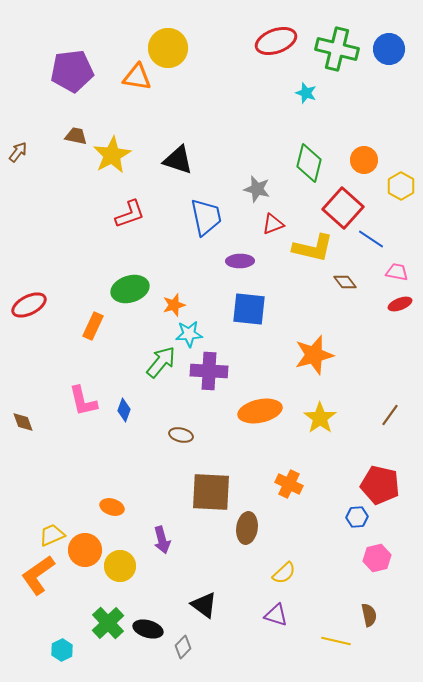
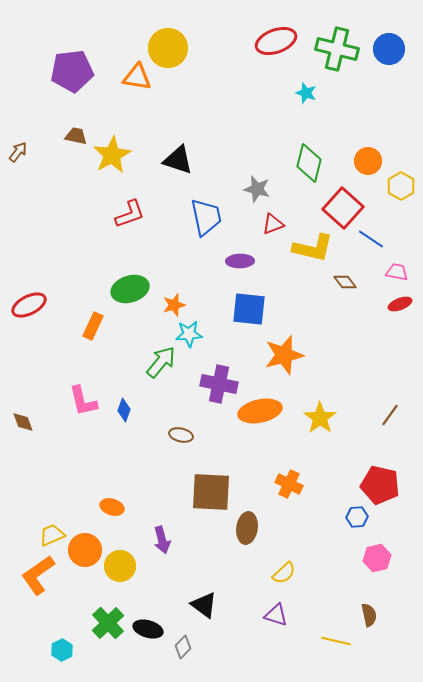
orange circle at (364, 160): moved 4 px right, 1 px down
orange star at (314, 355): moved 30 px left
purple cross at (209, 371): moved 10 px right, 13 px down; rotated 9 degrees clockwise
